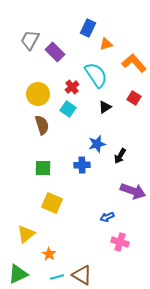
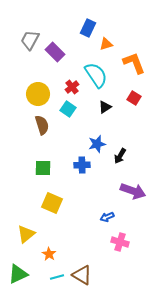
orange L-shape: rotated 20 degrees clockwise
